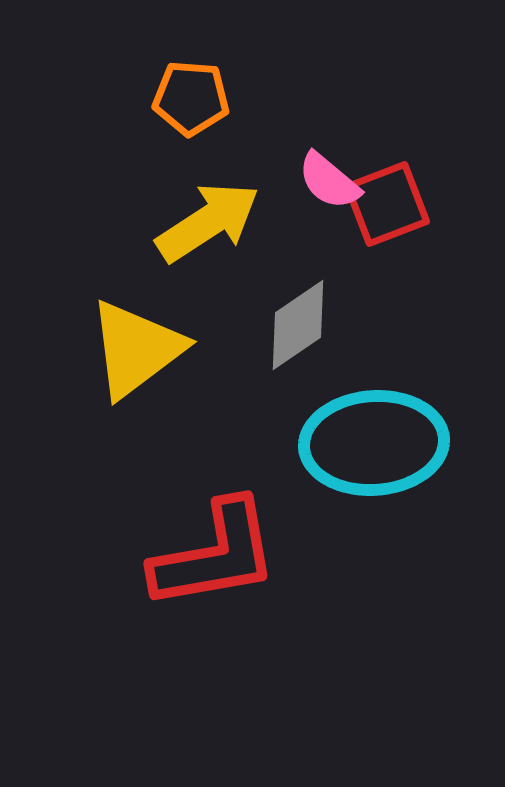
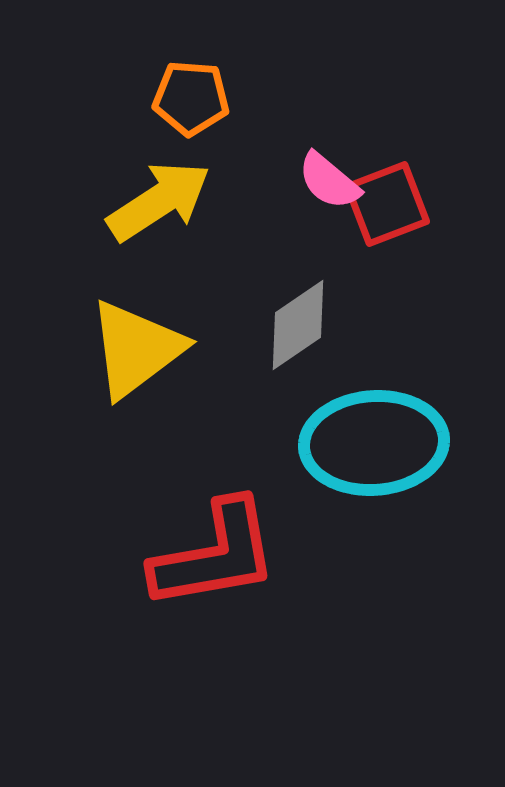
yellow arrow: moved 49 px left, 21 px up
